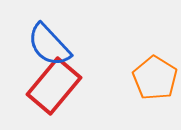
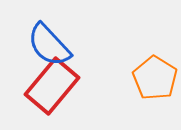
red rectangle: moved 2 px left
